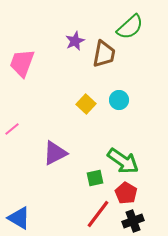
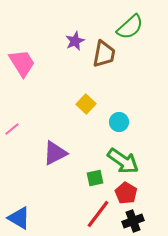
pink trapezoid: rotated 128 degrees clockwise
cyan circle: moved 22 px down
